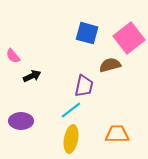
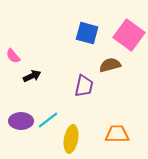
pink square: moved 3 px up; rotated 16 degrees counterclockwise
cyan line: moved 23 px left, 10 px down
